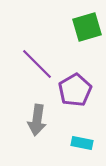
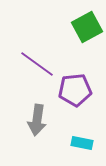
green square: rotated 12 degrees counterclockwise
purple line: rotated 9 degrees counterclockwise
purple pentagon: rotated 24 degrees clockwise
